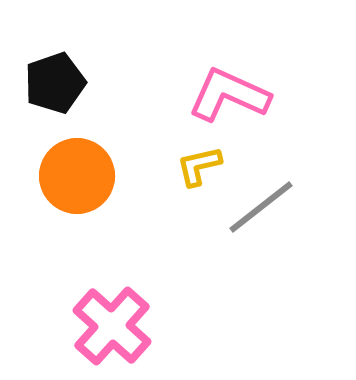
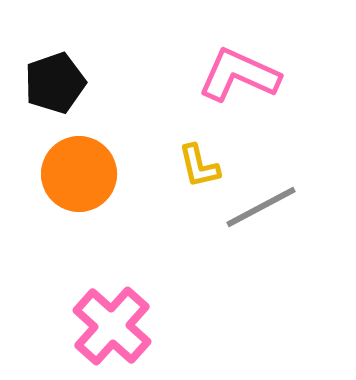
pink L-shape: moved 10 px right, 20 px up
yellow L-shape: rotated 90 degrees counterclockwise
orange circle: moved 2 px right, 2 px up
gray line: rotated 10 degrees clockwise
